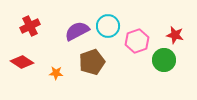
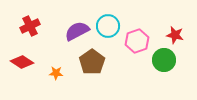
brown pentagon: rotated 15 degrees counterclockwise
